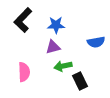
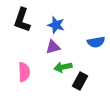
black L-shape: moved 1 px left; rotated 25 degrees counterclockwise
blue star: rotated 18 degrees clockwise
green arrow: moved 1 px down
black rectangle: rotated 54 degrees clockwise
